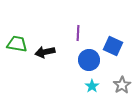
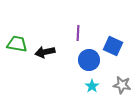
gray star: rotated 30 degrees counterclockwise
